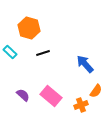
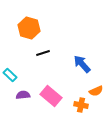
cyan rectangle: moved 23 px down
blue arrow: moved 3 px left
orange semicircle: rotated 32 degrees clockwise
purple semicircle: rotated 48 degrees counterclockwise
orange cross: rotated 32 degrees clockwise
